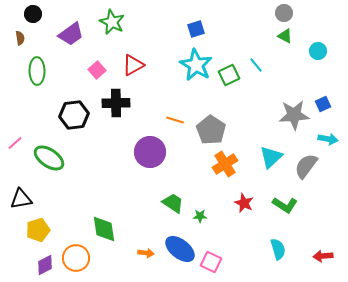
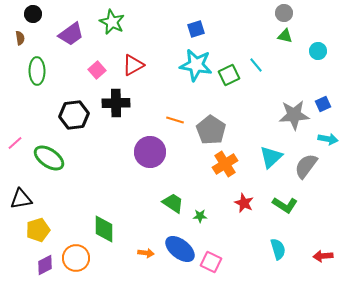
green triangle at (285, 36): rotated 14 degrees counterclockwise
cyan star at (196, 65): rotated 20 degrees counterclockwise
green diamond at (104, 229): rotated 8 degrees clockwise
